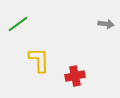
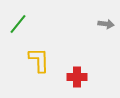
green line: rotated 15 degrees counterclockwise
red cross: moved 2 px right, 1 px down; rotated 12 degrees clockwise
